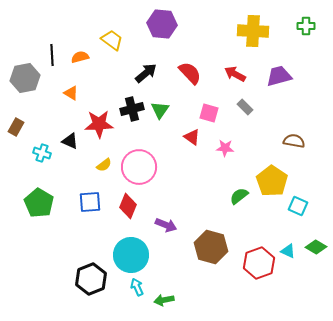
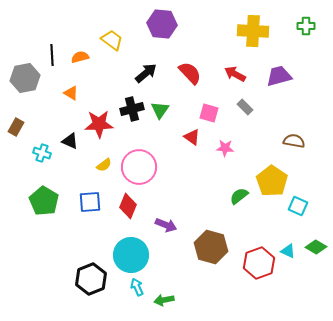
green pentagon: moved 5 px right, 2 px up
